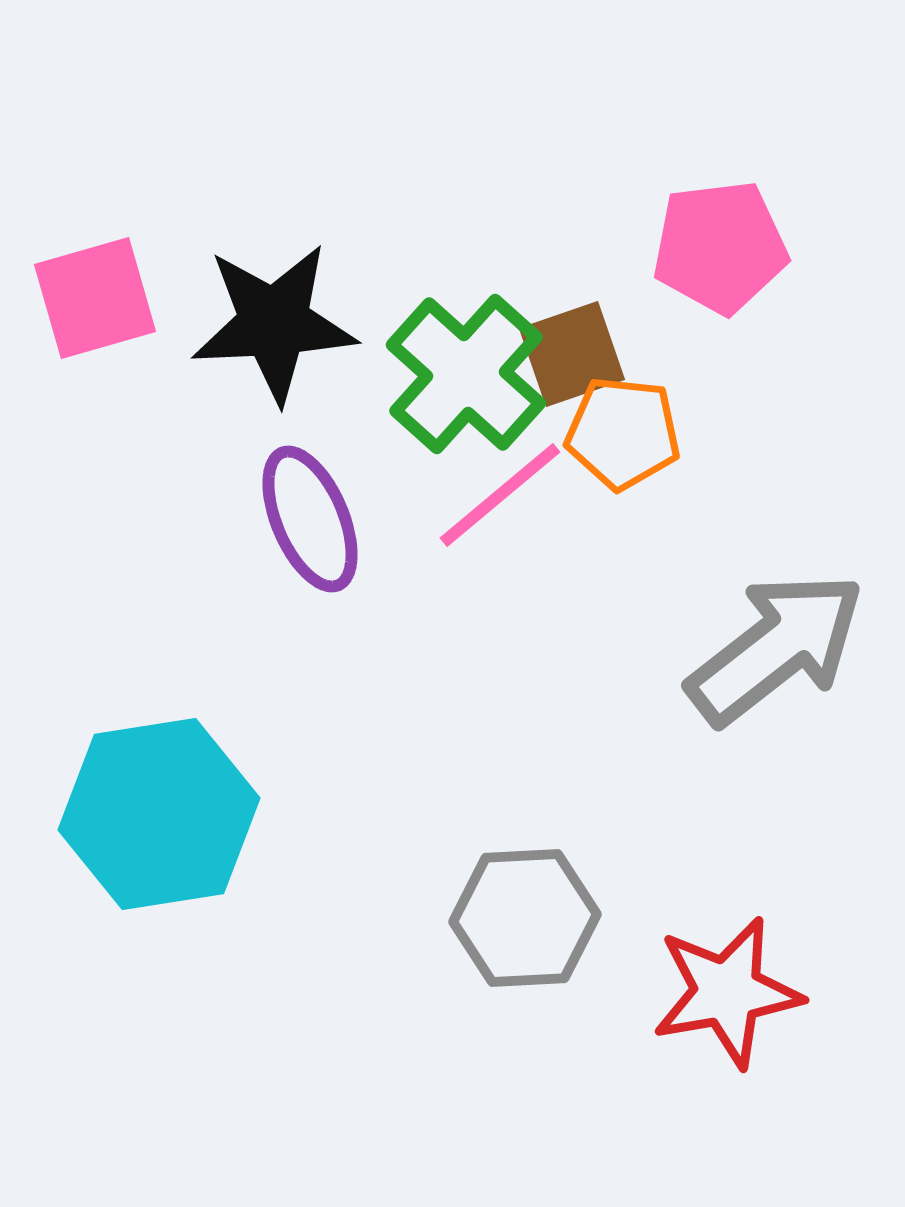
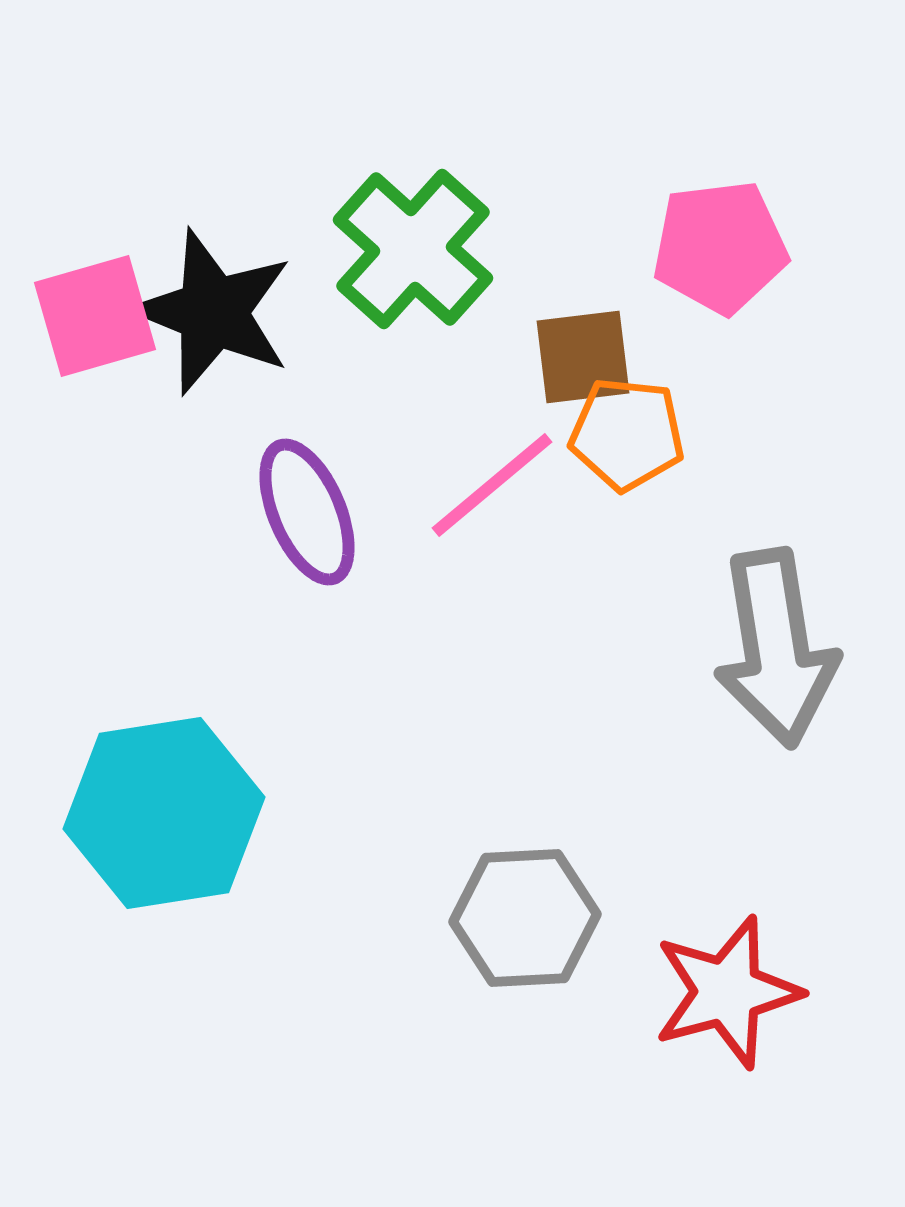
pink square: moved 18 px down
black star: moved 61 px left, 11 px up; rotated 25 degrees clockwise
brown square: moved 11 px right, 3 px down; rotated 12 degrees clockwise
green cross: moved 53 px left, 125 px up
orange pentagon: moved 4 px right, 1 px down
pink line: moved 8 px left, 10 px up
purple ellipse: moved 3 px left, 7 px up
gray arrow: rotated 119 degrees clockwise
cyan hexagon: moved 5 px right, 1 px up
red star: rotated 5 degrees counterclockwise
